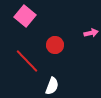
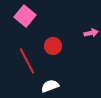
red circle: moved 2 px left, 1 px down
red line: rotated 16 degrees clockwise
white semicircle: moved 2 px left; rotated 132 degrees counterclockwise
